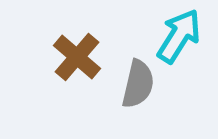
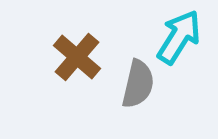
cyan arrow: moved 1 px down
